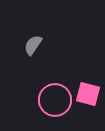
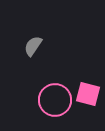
gray semicircle: moved 1 px down
